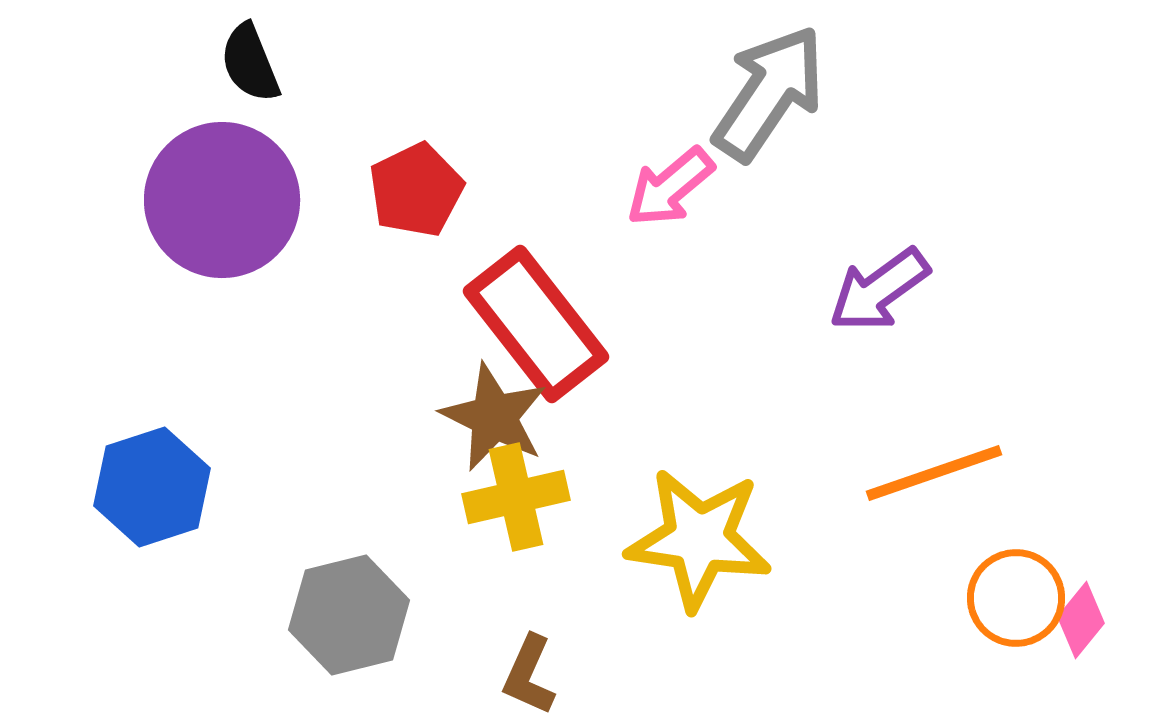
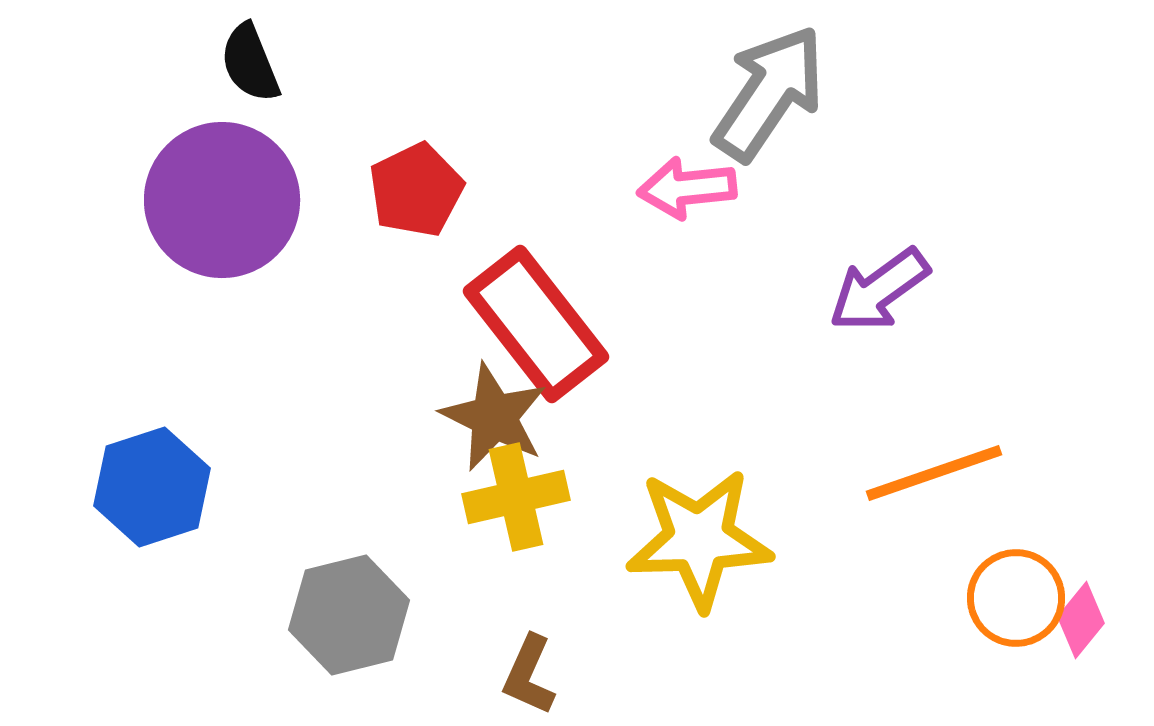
pink arrow: moved 17 px right, 1 px down; rotated 34 degrees clockwise
yellow star: rotated 10 degrees counterclockwise
